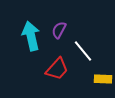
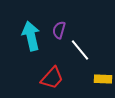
purple semicircle: rotated 12 degrees counterclockwise
white line: moved 3 px left, 1 px up
red trapezoid: moved 5 px left, 9 px down
